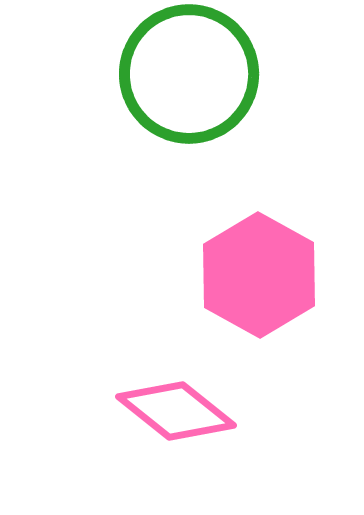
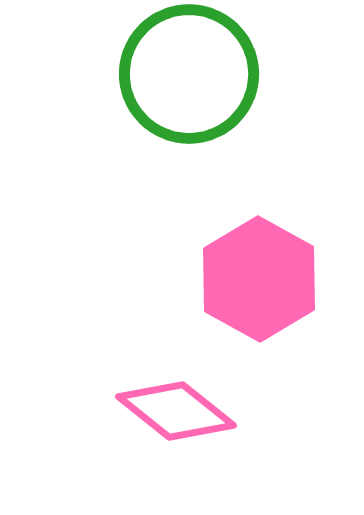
pink hexagon: moved 4 px down
